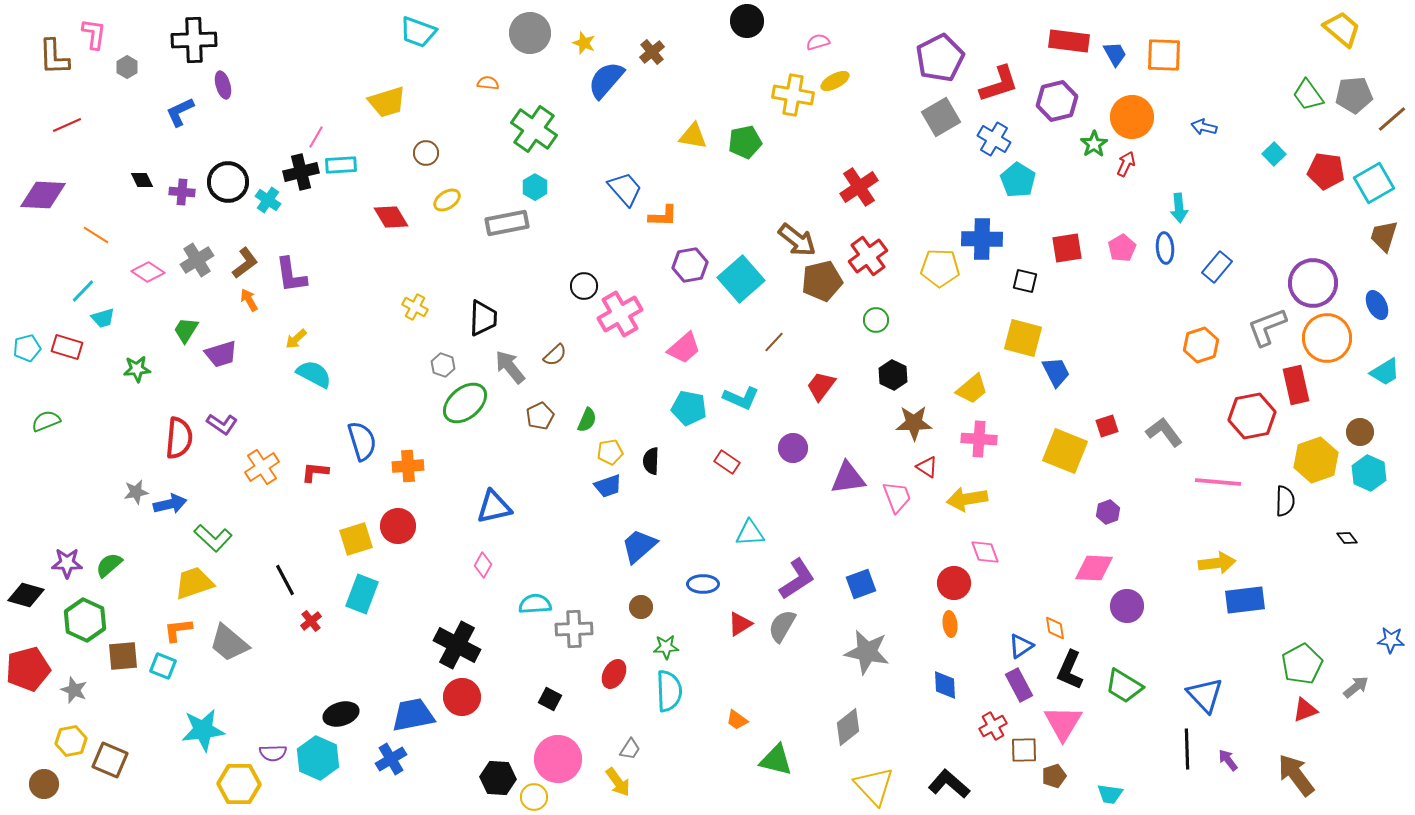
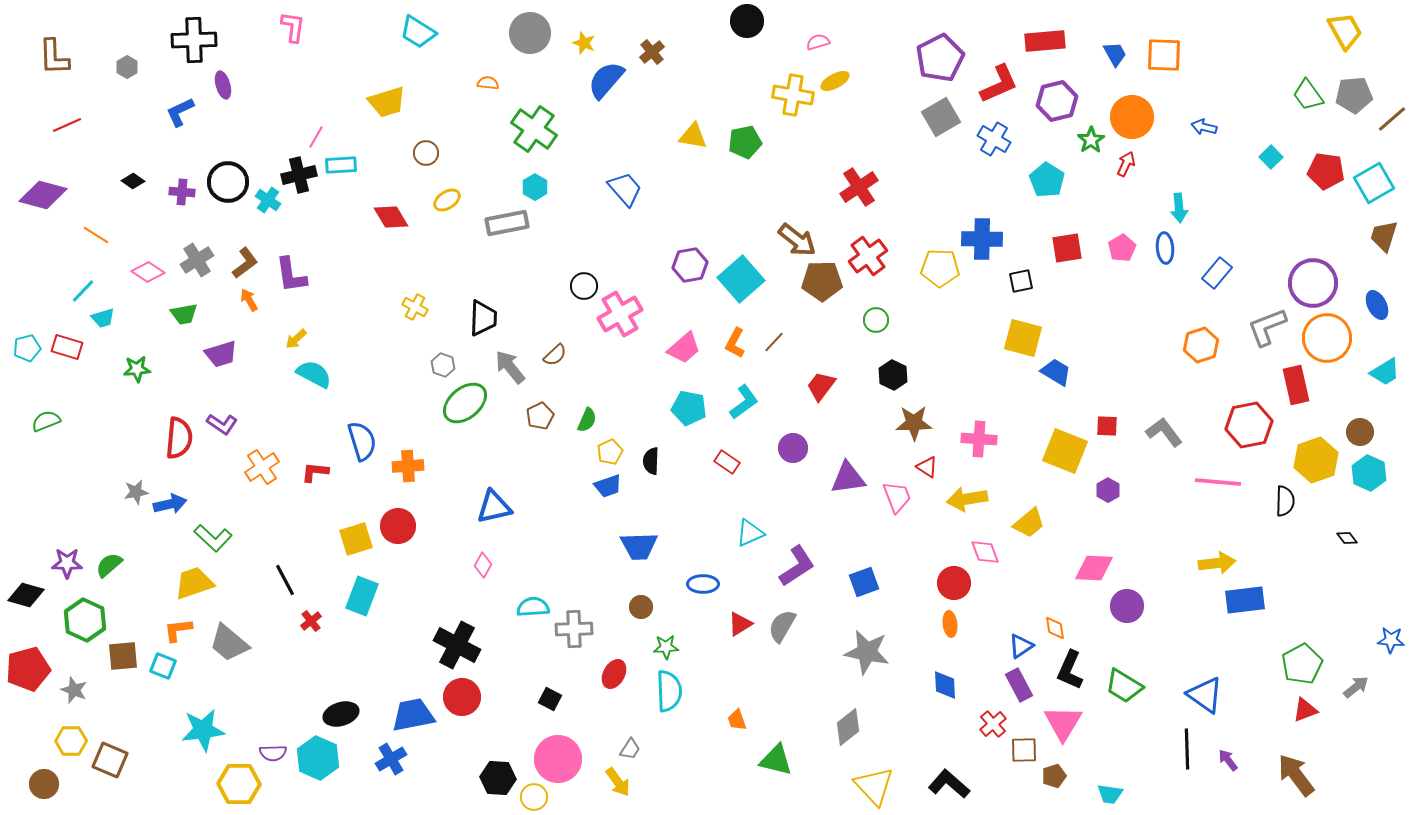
yellow trapezoid at (1342, 29): moved 3 px right, 2 px down; rotated 21 degrees clockwise
cyan trapezoid at (418, 32): rotated 12 degrees clockwise
pink L-shape at (94, 34): moved 199 px right, 7 px up
red rectangle at (1069, 41): moved 24 px left; rotated 12 degrees counterclockwise
red L-shape at (999, 84): rotated 6 degrees counterclockwise
green star at (1094, 144): moved 3 px left, 4 px up
cyan square at (1274, 154): moved 3 px left, 3 px down
black cross at (301, 172): moved 2 px left, 3 px down
black diamond at (142, 180): moved 9 px left, 1 px down; rotated 30 degrees counterclockwise
cyan pentagon at (1018, 180): moved 29 px right
purple diamond at (43, 195): rotated 12 degrees clockwise
orange L-shape at (663, 216): moved 72 px right, 127 px down; rotated 116 degrees clockwise
blue rectangle at (1217, 267): moved 6 px down
brown pentagon at (822, 281): rotated 12 degrees clockwise
black square at (1025, 281): moved 4 px left; rotated 25 degrees counterclockwise
green trapezoid at (186, 330): moved 2 px left, 16 px up; rotated 132 degrees counterclockwise
blue trapezoid at (1056, 372): rotated 32 degrees counterclockwise
yellow trapezoid at (972, 389): moved 57 px right, 134 px down
cyan L-shape at (741, 398): moved 3 px right, 4 px down; rotated 60 degrees counterclockwise
red hexagon at (1252, 416): moved 3 px left, 9 px down
red square at (1107, 426): rotated 20 degrees clockwise
yellow pentagon at (610, 452): rotated 15 degrees counterclockwise
purple hexagon at (1108, 512): moved 22 px up; rotated 10 degrees counterclockwise
cyan triangle at (750, 533): rotated 20 degrees counterclockwise
blue trapezoid at (639, 546): rotated 141 degrees counterclockwise
purple L-shape at (797, 579): moved 13 px up
blue square at (861, 584): moved 3 px right, 2 px up
cyan rectangle at (362, 594): moved 2 px down
cyan semicircle at (535, 604): moved 2 px left, 3 px down
blue triangle at (1205, 695): rotated 12 degrees counterclockwise
orange trapezoid at (737, 720): rotated 35 degrees clockwise
red cross at (993, 726): moved 2 px up; rotated 12 degrees counterclockwise
yellow hexagon at (71, 741): rotated 12 degrees clockwise
